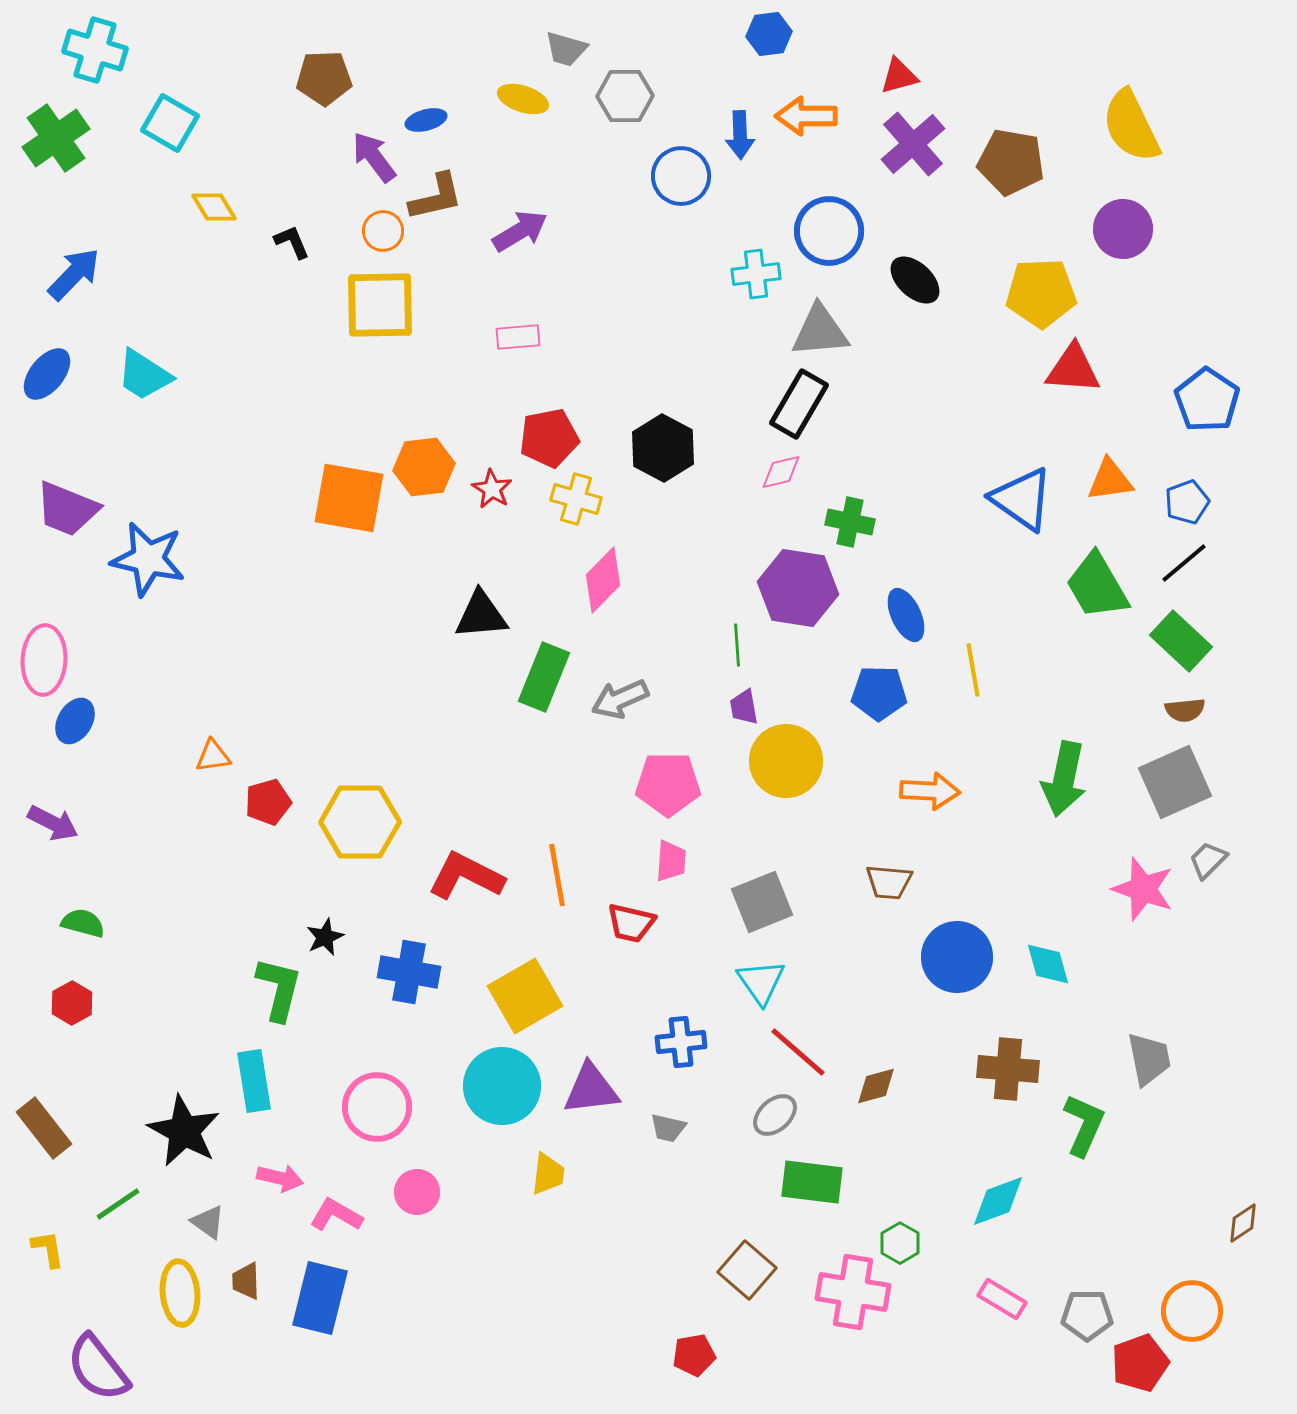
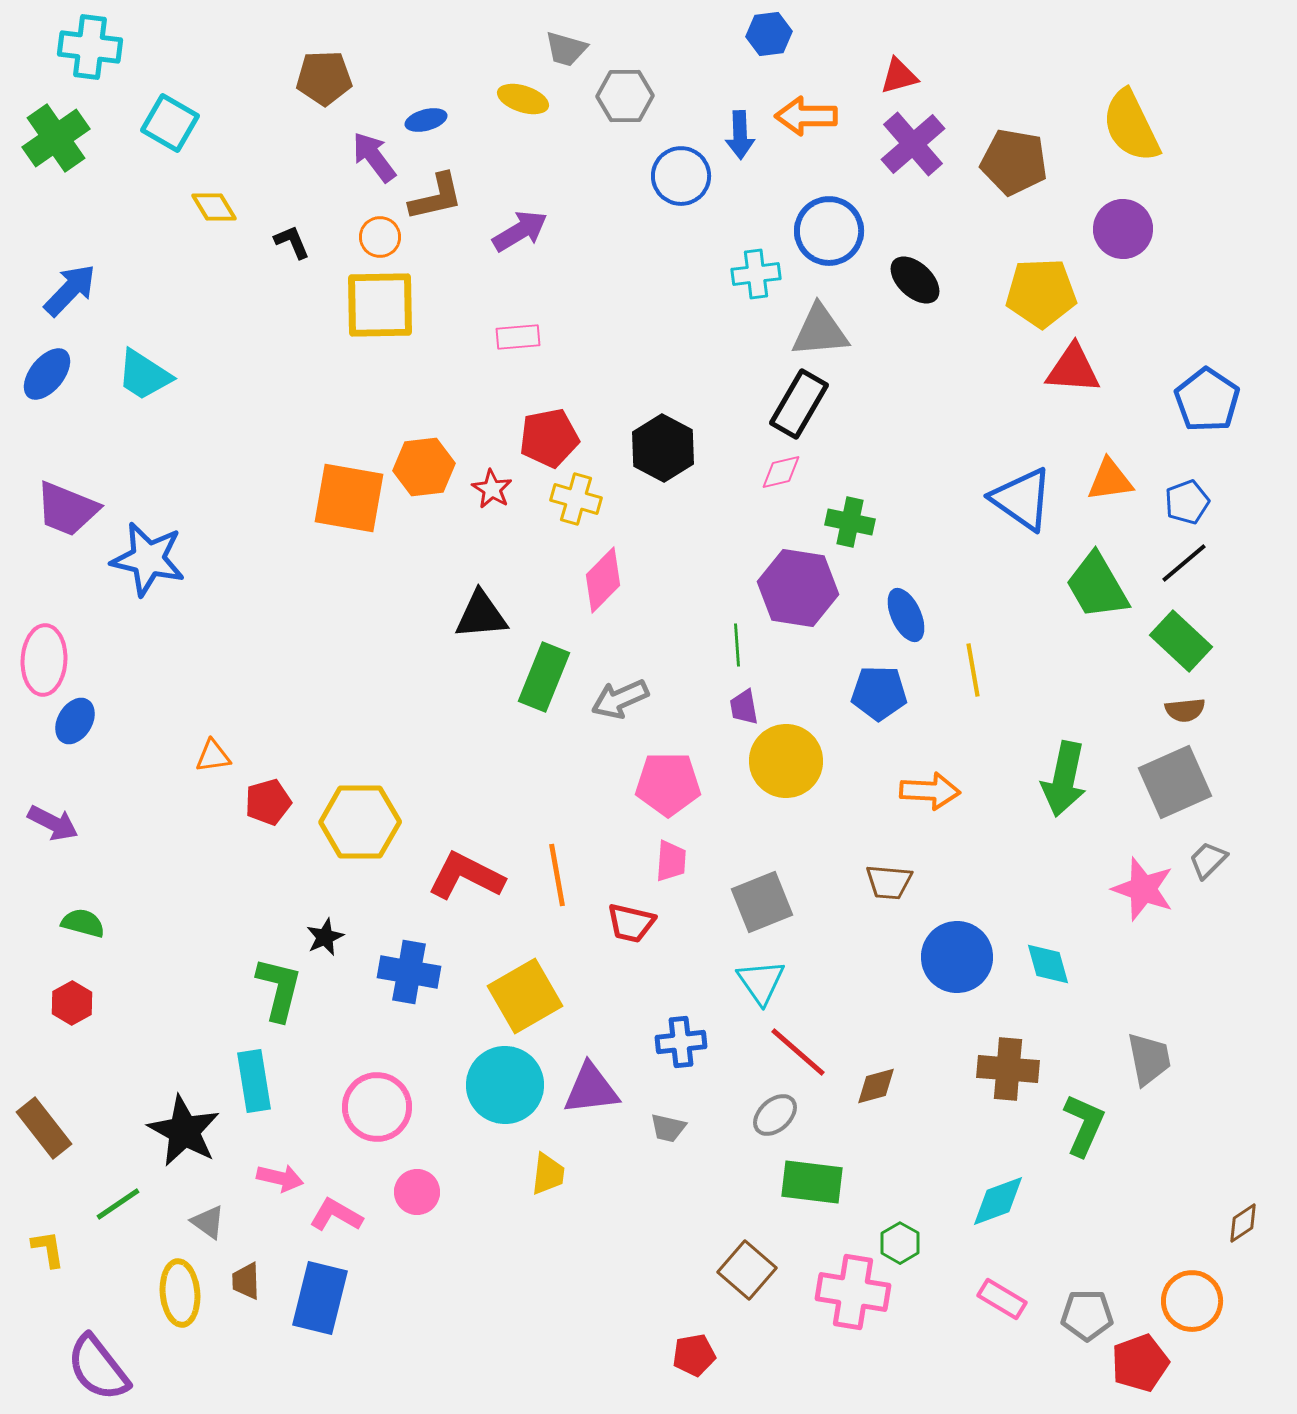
cyan cross at (95, 50): moved 5 px left, 3 px up; rotated 10 degrees counterclockwise
brown pentagon at (1011, 162): moved 3 px right
orange circle at (383, 231): moved 3 px left, 6 px down
blue arrow at (74, 274): moved 4 px left, 16 px down
cyan circle at (502, 1086): moved 3 px right, 1 px up
orange circle at (1192, 1311): moved 10 px up
